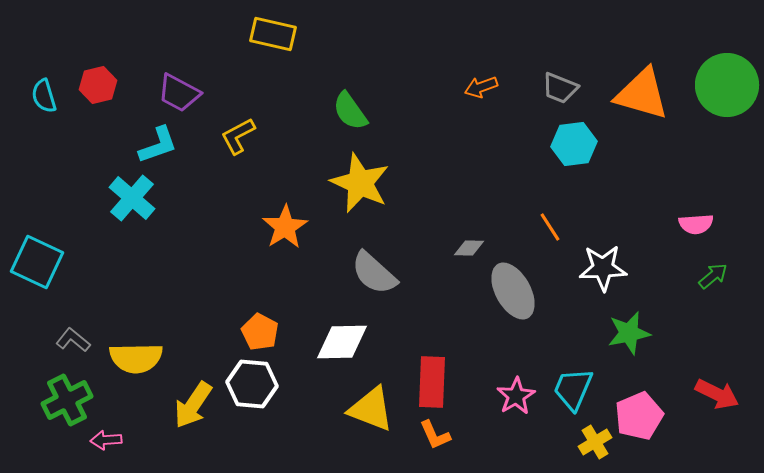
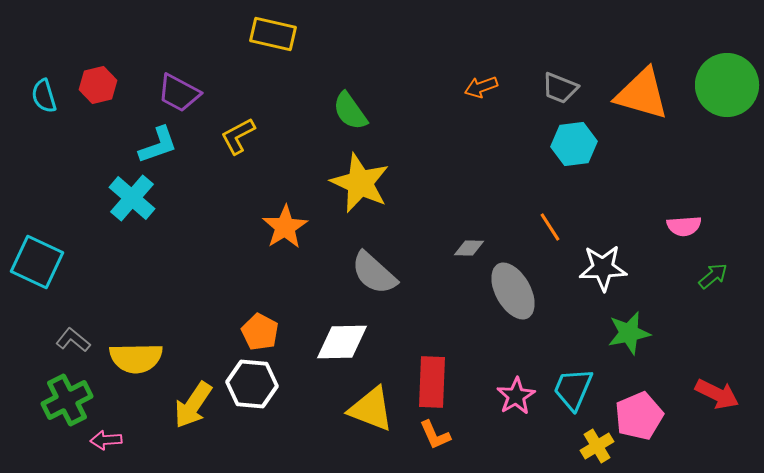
pink semicircle: moved 12 px left, 2 px down
yellow cross: moved 2 px right, 4 px down
